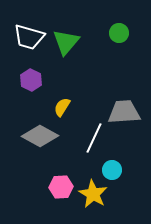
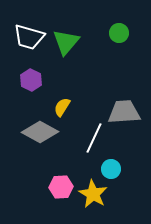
gray diamond: moved 4 px up
cyan circle: moved 1 px left, 1 px up
